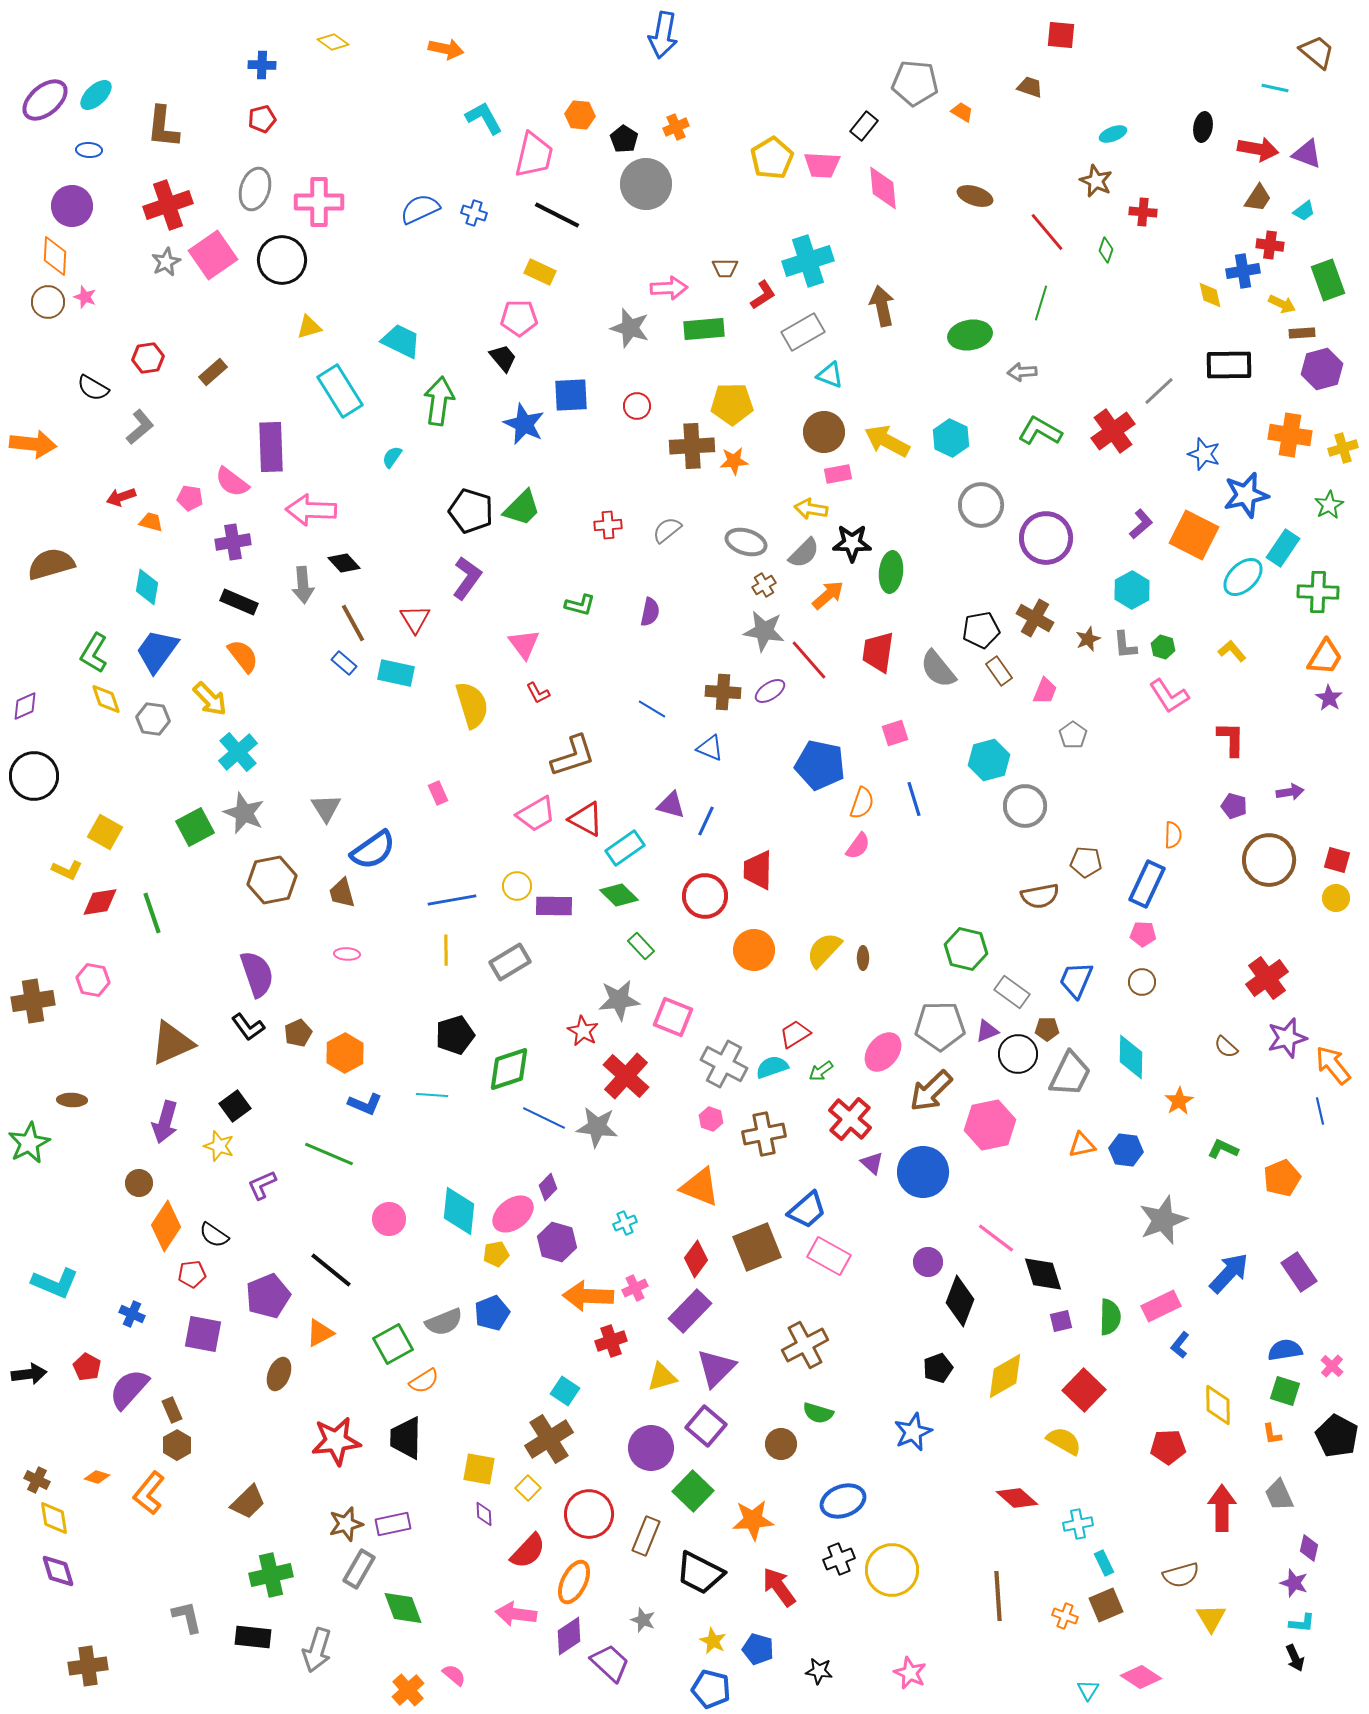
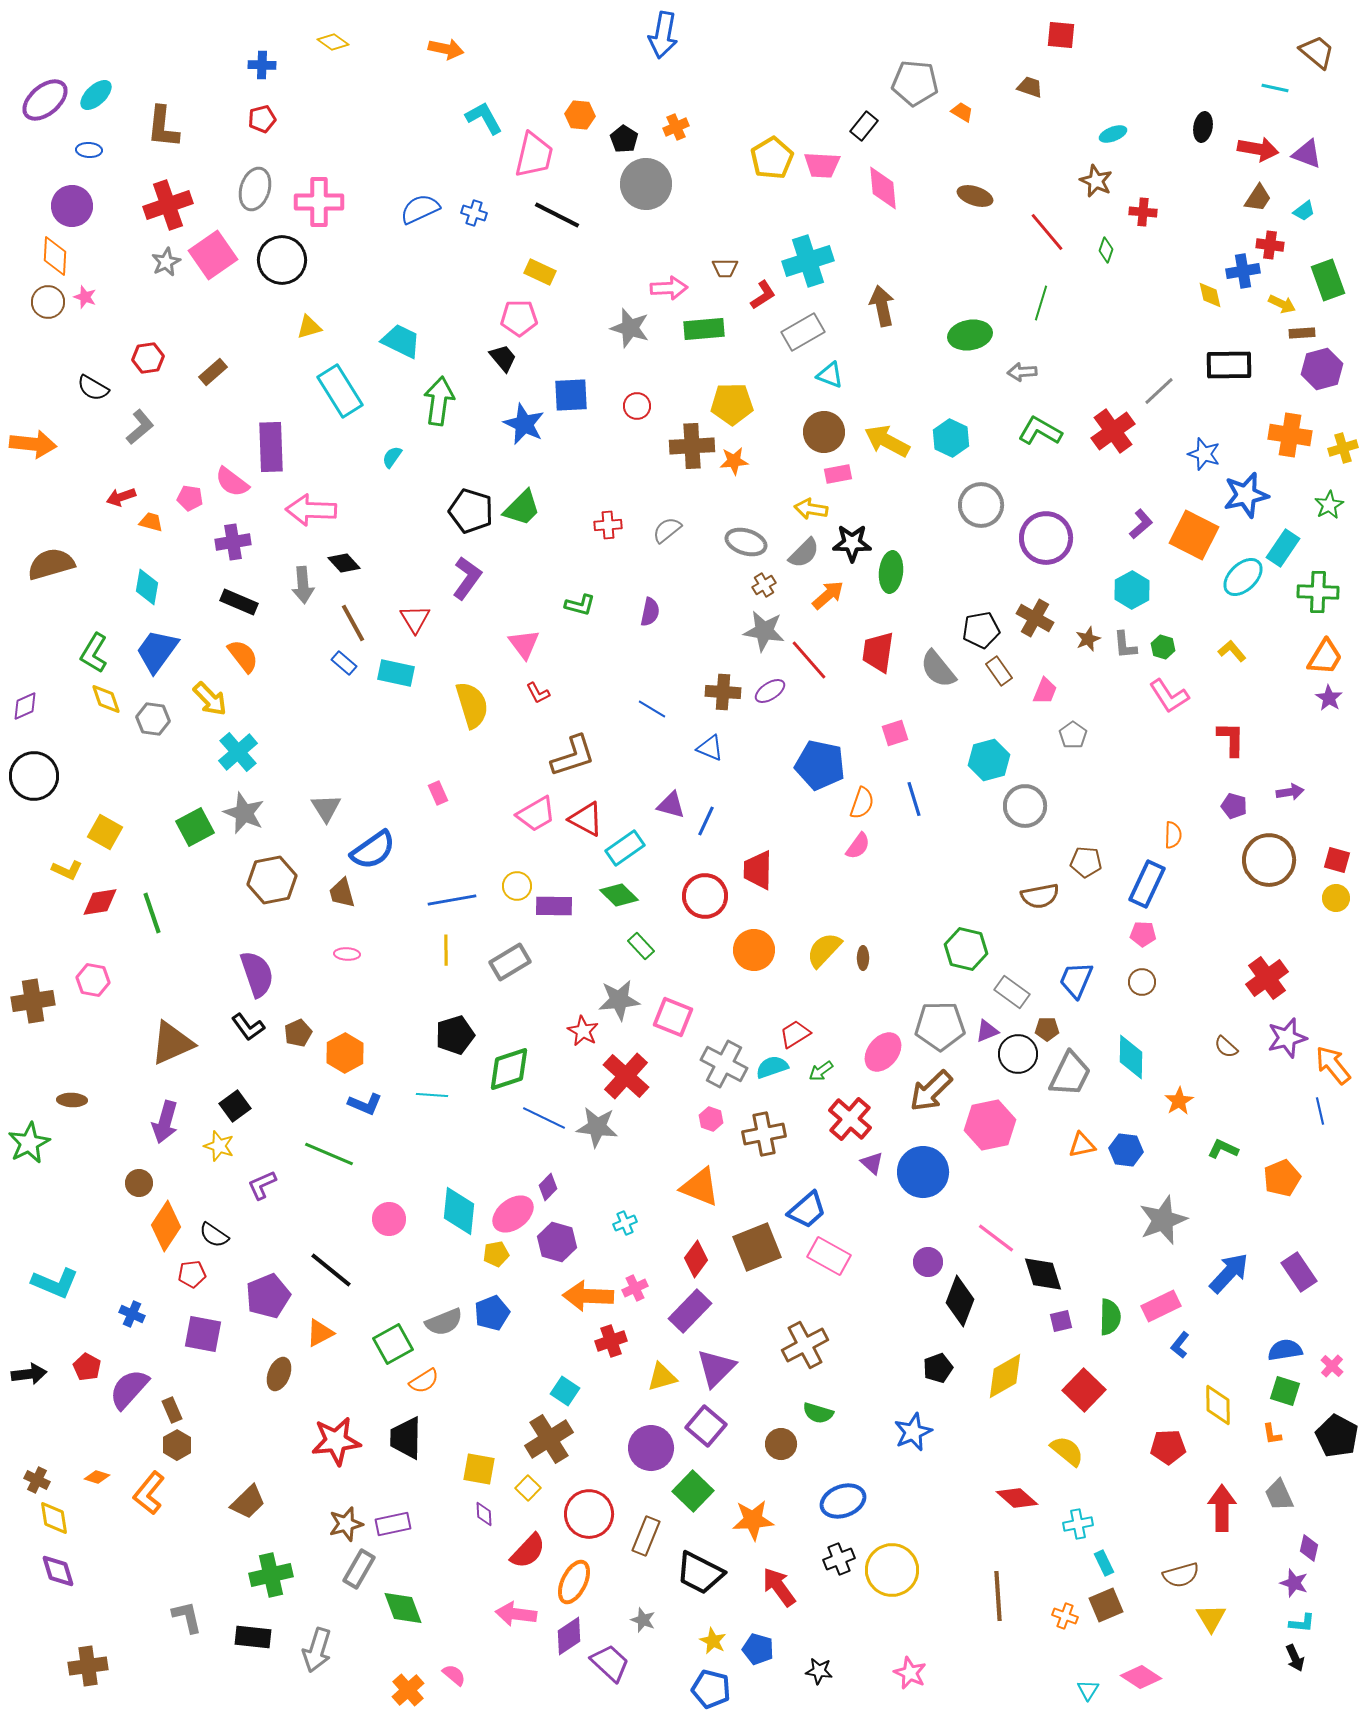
yellow semicircle at (1064, 1441): moved 3 px right, 10 px down; rotated 9 degrees clockwise
